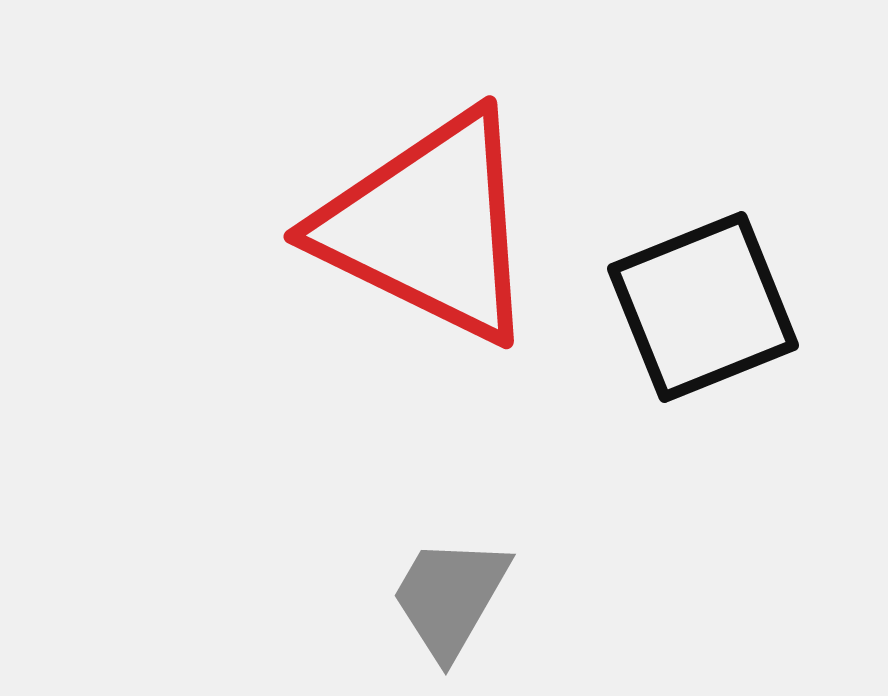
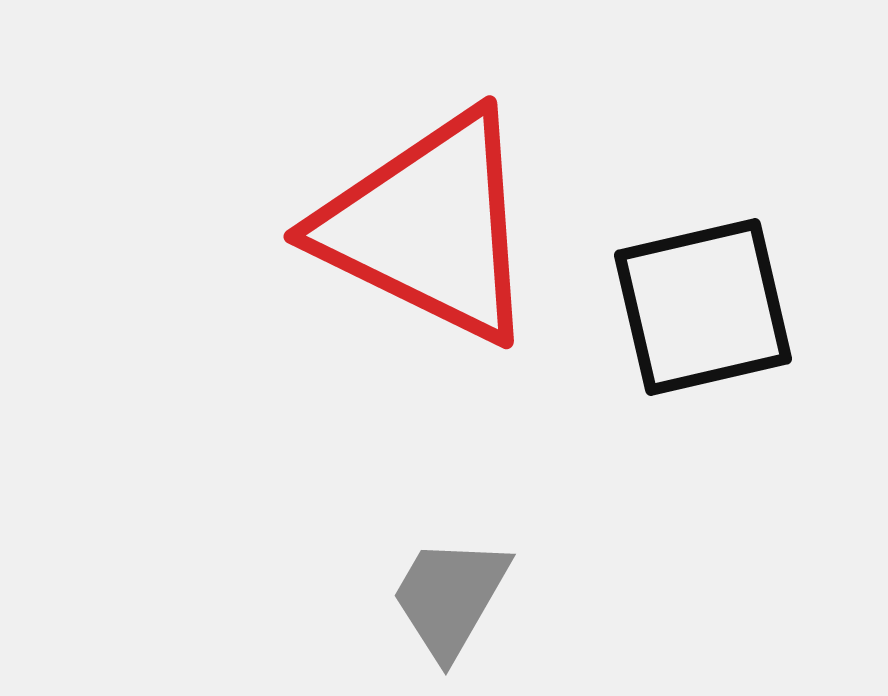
black square: rotated 9 degrees clockwise
